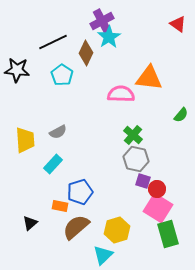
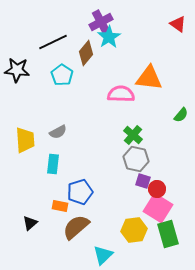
purple cross: moved 1 px left, 1 px down
brown diamond: rotated 15 degrees clockwise
cyan rectangle: rotated 36 degrees counterclockwise
yellow hexagon: moved 17 px right; rotated 10 degrees clockwise
